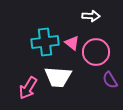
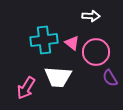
cyan cross: moved 1 px left, 2 px up
purple semicircle: moved 2 px up
pink arrow: moved 2 px left
